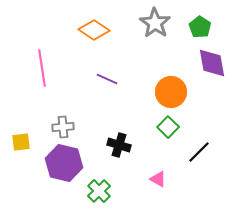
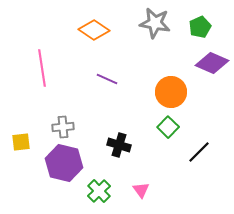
gray star: rotated 24 degrees counterclockwise
green pentagon: rotated 15 degrees clockwise
purple diamond: rotated 56 degrees counterclockwise
pink triangle: moved 17 px left, 11 px down; rotated 24 degrees clockwise
